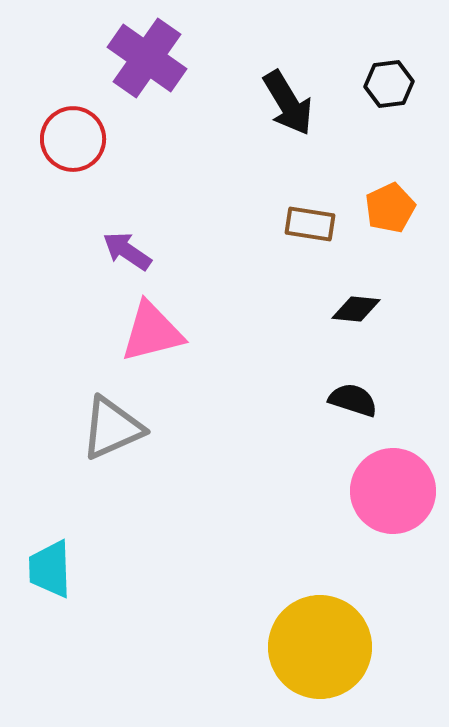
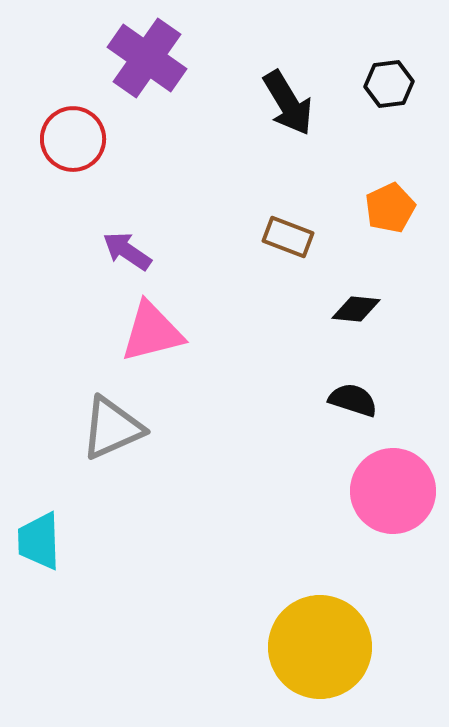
brown rectangle: moved 22 px left, 13 px down; rotated 12 degrees clockwise
cyan trapezoid: moved 11 px left, 28 px up
